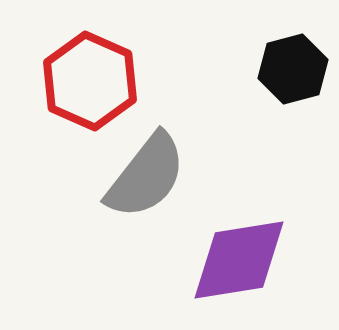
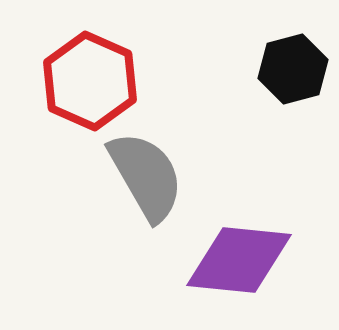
gray semicircle: rotated 68 degrees counterclockwise
purple diamond: rotated 15 degrees clockwise
